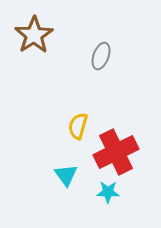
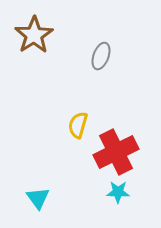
yellow semicircle: moved 1 px up
cyan triangle: moved 28 px left, 23 px down
cyan star: moved 10 px right
